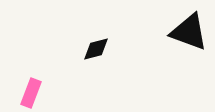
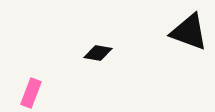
black diamond: moved 2 px right, 4 px down; rotated 24 degrees clockwise
